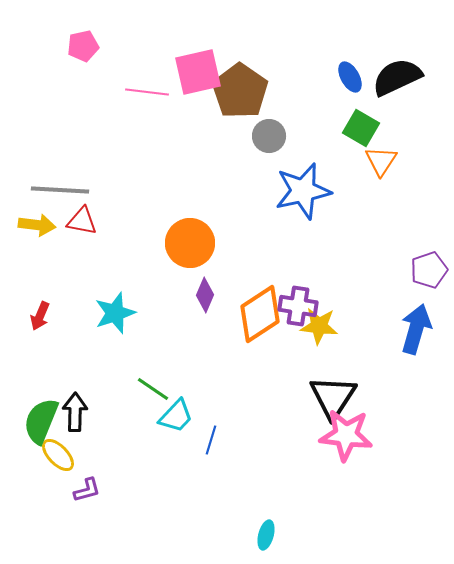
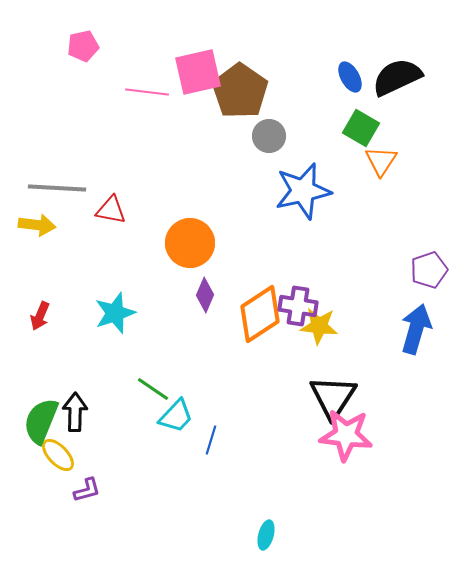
gray line: moved 3 px left, 2 px up
red triangle: moved 29 px right, 11 px up
